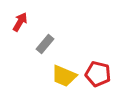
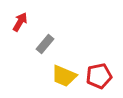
red pentagon: moved 1 px right, 2 px down; rotated 25 degrees counterclockwise
